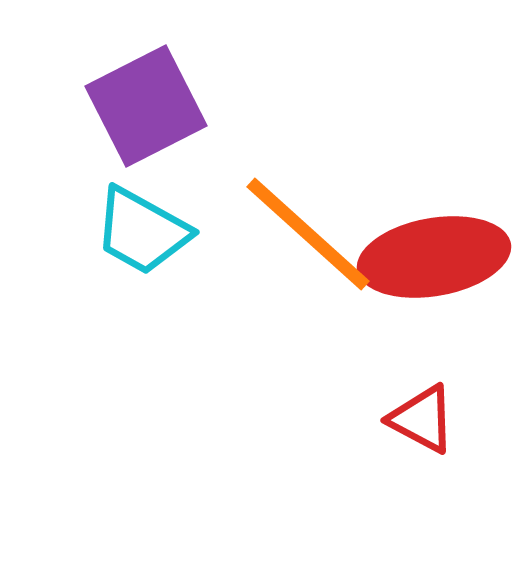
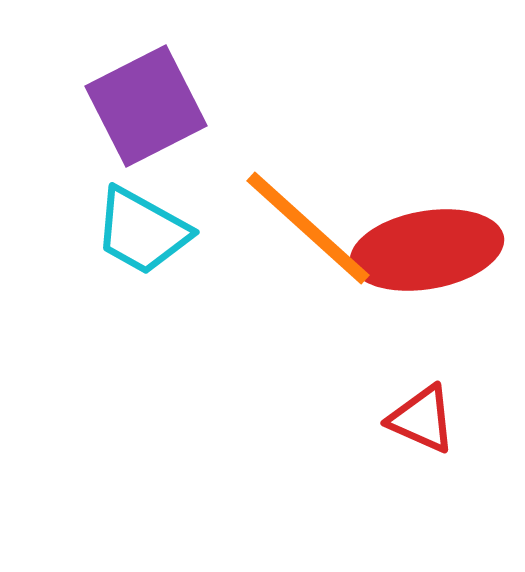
orange line: moved 6 px up
red ellipse: moved 7 px left, 7 px up
red triangle: rotated 4 degrees counterclockwise
